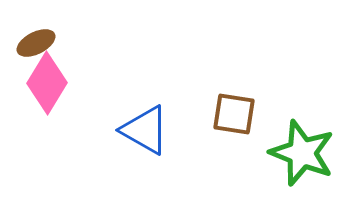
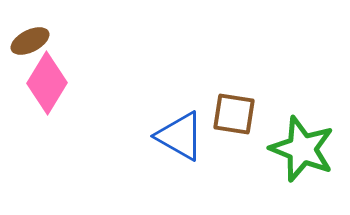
brown ellipse: moved 6 px left, 2 px up
blue triangle: moved 35 px right, 6 px down
green star: moved 4 px up
